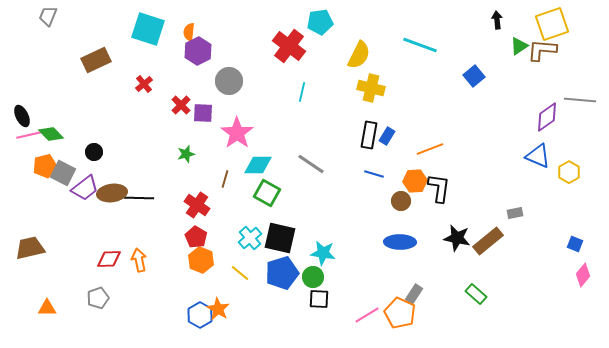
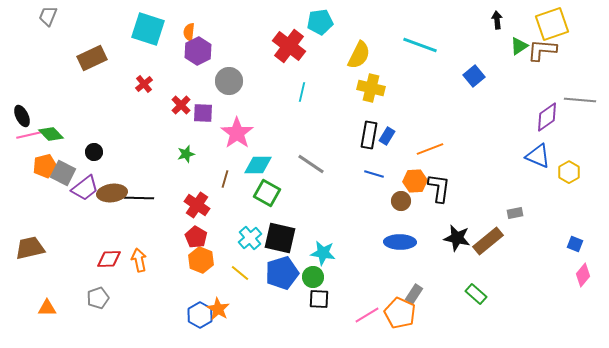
brown rectangle at (96, 60): moved 4 px left, 2 px up
